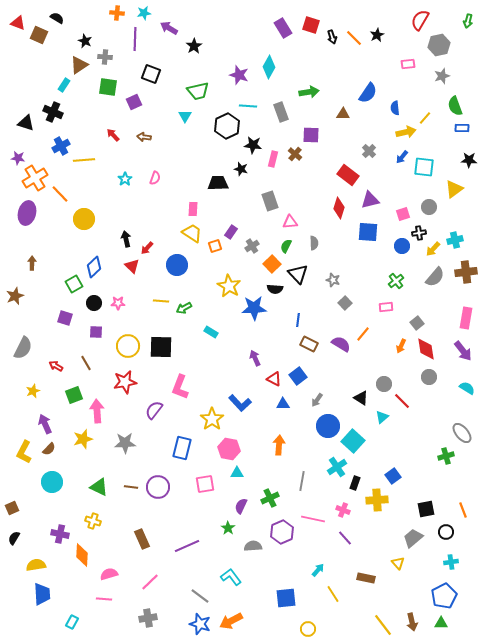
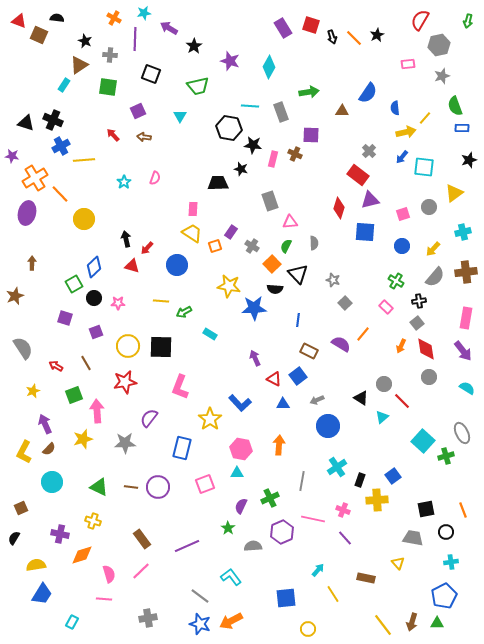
orange cross at (117, 13): moved 3 px left, 5 px down; rotated 24 degrees clockwise
black semicircle at (57, 18): rotated 24 degrees counterclockwise
red triangle at (18, 23): moved 1 px right, 2 px up
gray cross at (105, 57): moved 5 px right, 2 px up
purple star at (239, 75): moved 9 px left, 14 px up
green trapezoid at (198, 91): moved 5 px up
purple square at (134, 102): moved 4 px right, 9 px down
cyan line at (248, 106): moved 2 px right
black cross at (53, 112): moved 8 px down
brown triangle at (343, 114): moved 1 px left, 3 px up
cyan triangle at (185, 116): moved 5 px left
black hexagon at (227, 126): moved 2 px right, 2 px down; rotated 25 degrees counterclockwise
brown cross at (295, 154): rotated 16 degrees counterclockwise
purple star at (18, 158): moved 6 px left, 2 px up
black star at (469, 160): rotated 21 degrees counterclockwise
red rectangle at (348, 175): moved 10 px right
cyan star at (125, 179): moved 1 px left, 3 px down
yellow triangle at (454, 189): moved 4 px down
blue square at (368, 232): moved 3 px left
black cross at (419, 233): moved 68 px down
cyan cross at (455, 240): moved 8 px right, 8 px up
gray cross at (252, 246): rotated 24 degrees counterclockwise
red triangle at (132, 266): rotated 28 degrees counterclockwise
green cross at (396, 281): rotated 21 degrees counterclockwise
yellow star at (229, 286): rotated 20 degrees counterclockwise
black circle at (94, 303): moved 5 px up
pink rectangle at (386, 307): rotated 48 degrees clockwise
green arrow at (184, 308): moved 4 px down
purple square at (96, 332): rotated 24 degrees counterclockwise
cyan rectangle at (211, 332): moved 1 px left, 2 px down
brown rectangle at (309, 344): moved 7 px down
gray semicircle at (23, 348): rotated 60 degrees counterclockwise
gray arrow at (317, 400): rotated 32 degrees clockwise
purple semicircle at (154, 410): moved 5 px left, 8 px down
yellow star at (212, 419): moved 2 px left
gray ellipse at (462, 433): rotated 15 degrees clockwise
cyan square at (353, 441): moved 70 px right
pink hexagon at (229, 449): moved 12 px right
black rectangle at (355, 483): moved 5 px right, 3 px up
pink square at (205, 484): rotated 12 degrees counterclockwise
brown square at (12, 508): moved 9 px right
gray trapezoid at (413, 538): rotated 50 degrees clockwise
brown rectangle at (142, 539): rotated 12 degrees counterclockwise
orange diamond at (82, 555): rotated 70 degrees clockwise
pink semicircle at (109, 574): rotated 90 degrees clockwise
pink line at (150, 582): moved 9 px left, 11 px up
blue trapezoid at (42, 594): rotated 35 degrees clockwise
brown arrow at (412, 622): rotated 30 degrees clockwise
green triangle at (441, 623): moved 4 px left
